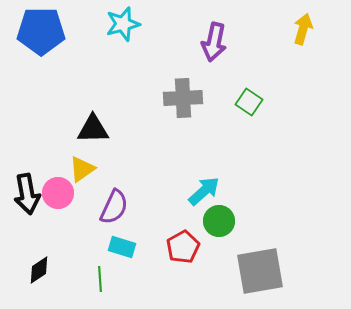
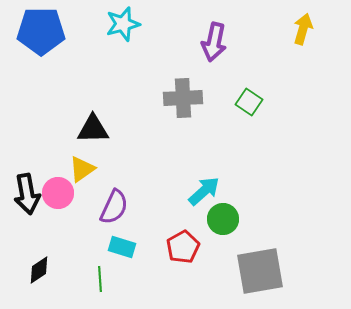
green circle: moved 4 px right, 2 px up
